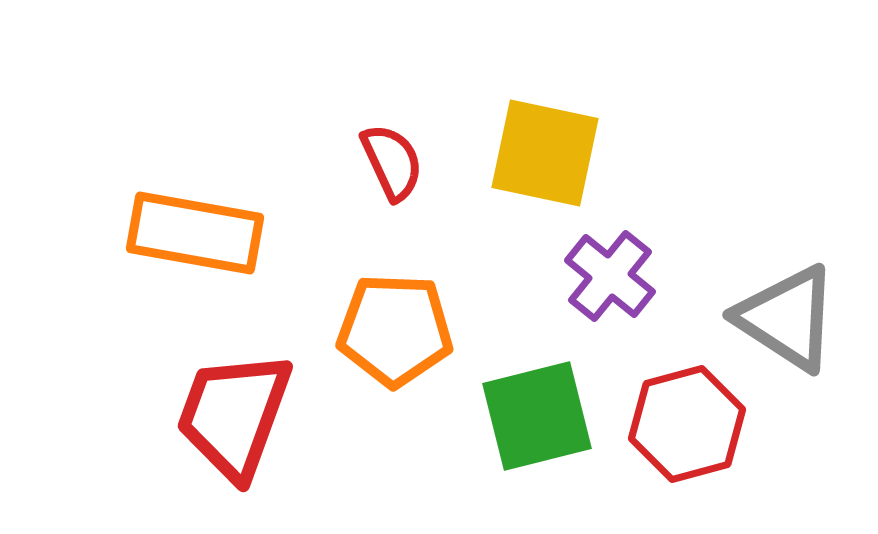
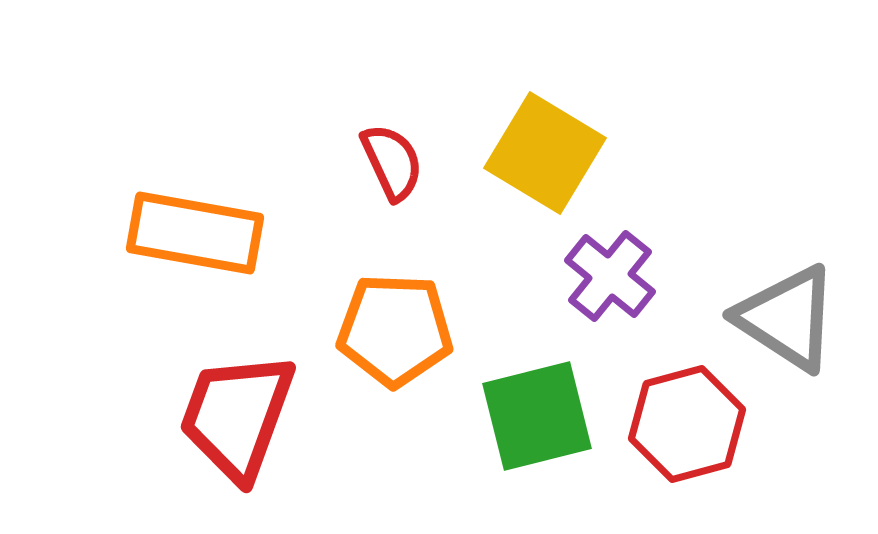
yellow square: rotated 19 degrees clockwise
red trapezoid: moved 3 px right, 1 px down
